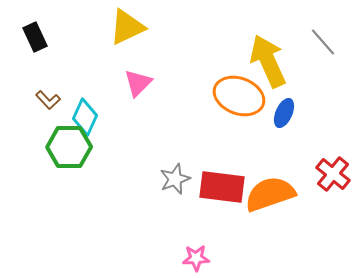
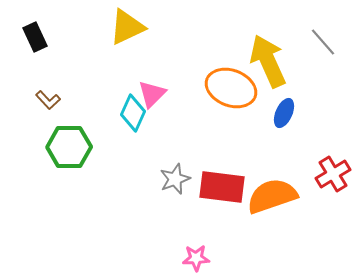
pink triangle: moved 14 px right, 11 px down
orange ellipse: moved 8 px left, 8 px up
cyan diamond: moved 48 px right, 4 px up
red cross: rotated 20 degrees clockwise
orange semicircle: moved 2 px right, 2 px down
